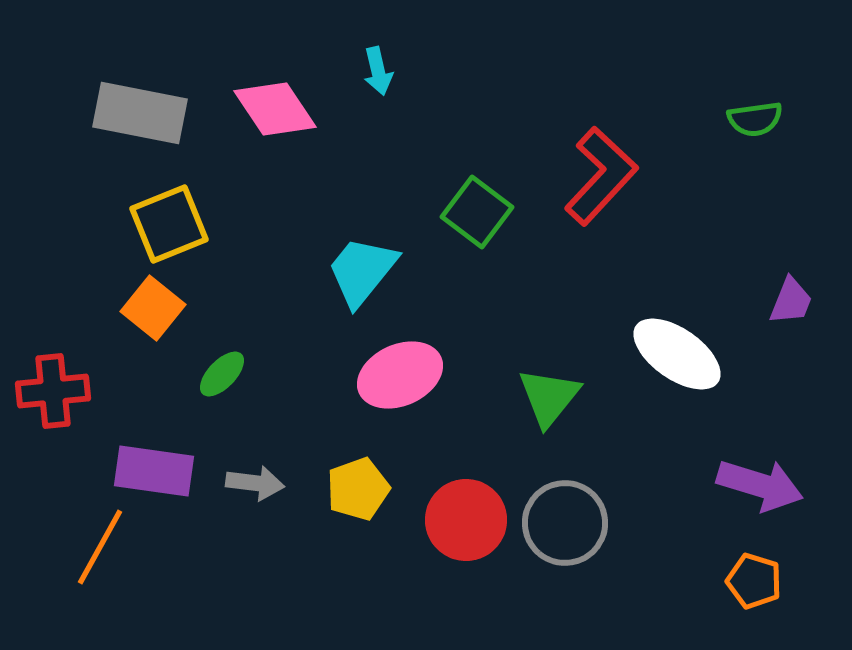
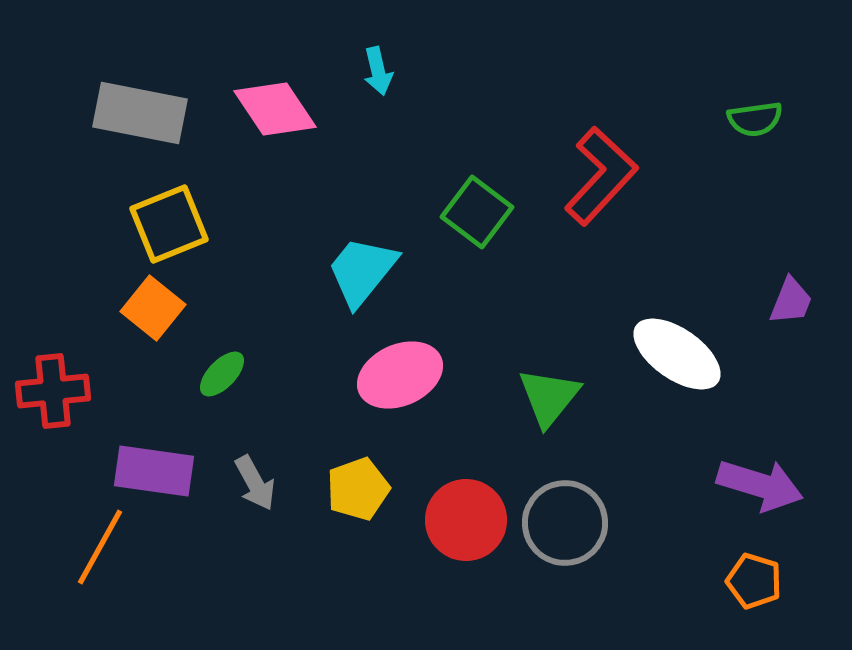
gray arrow: rotated 54 degrees clockwise
